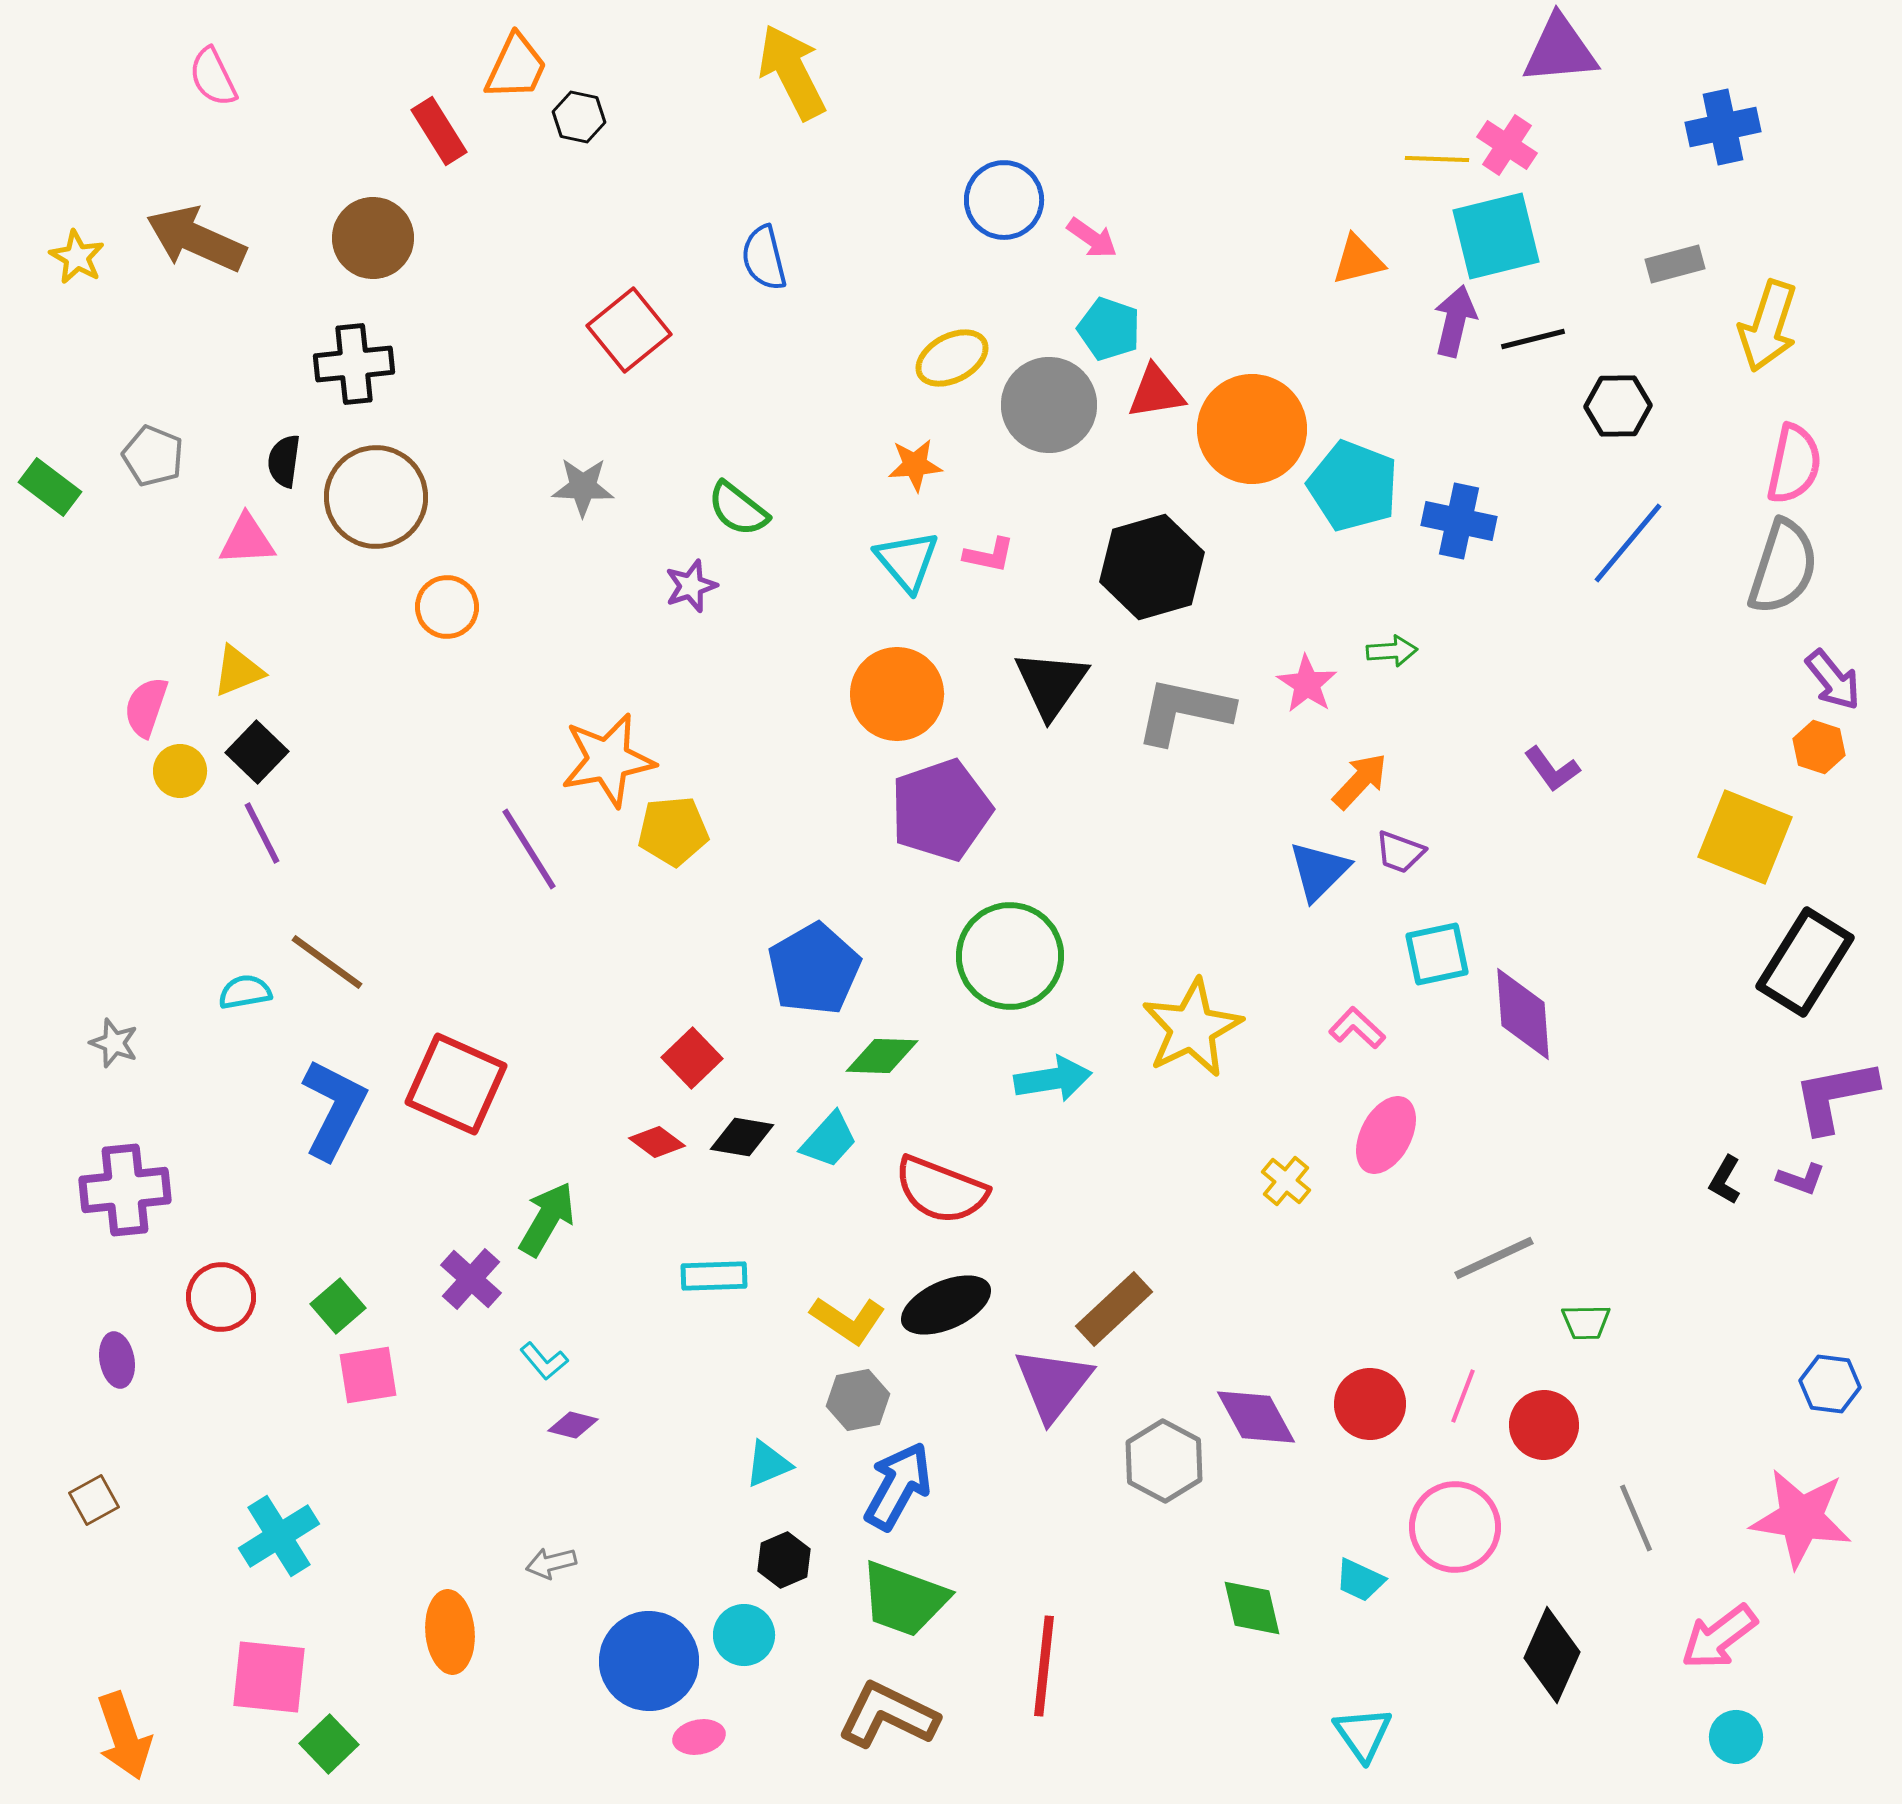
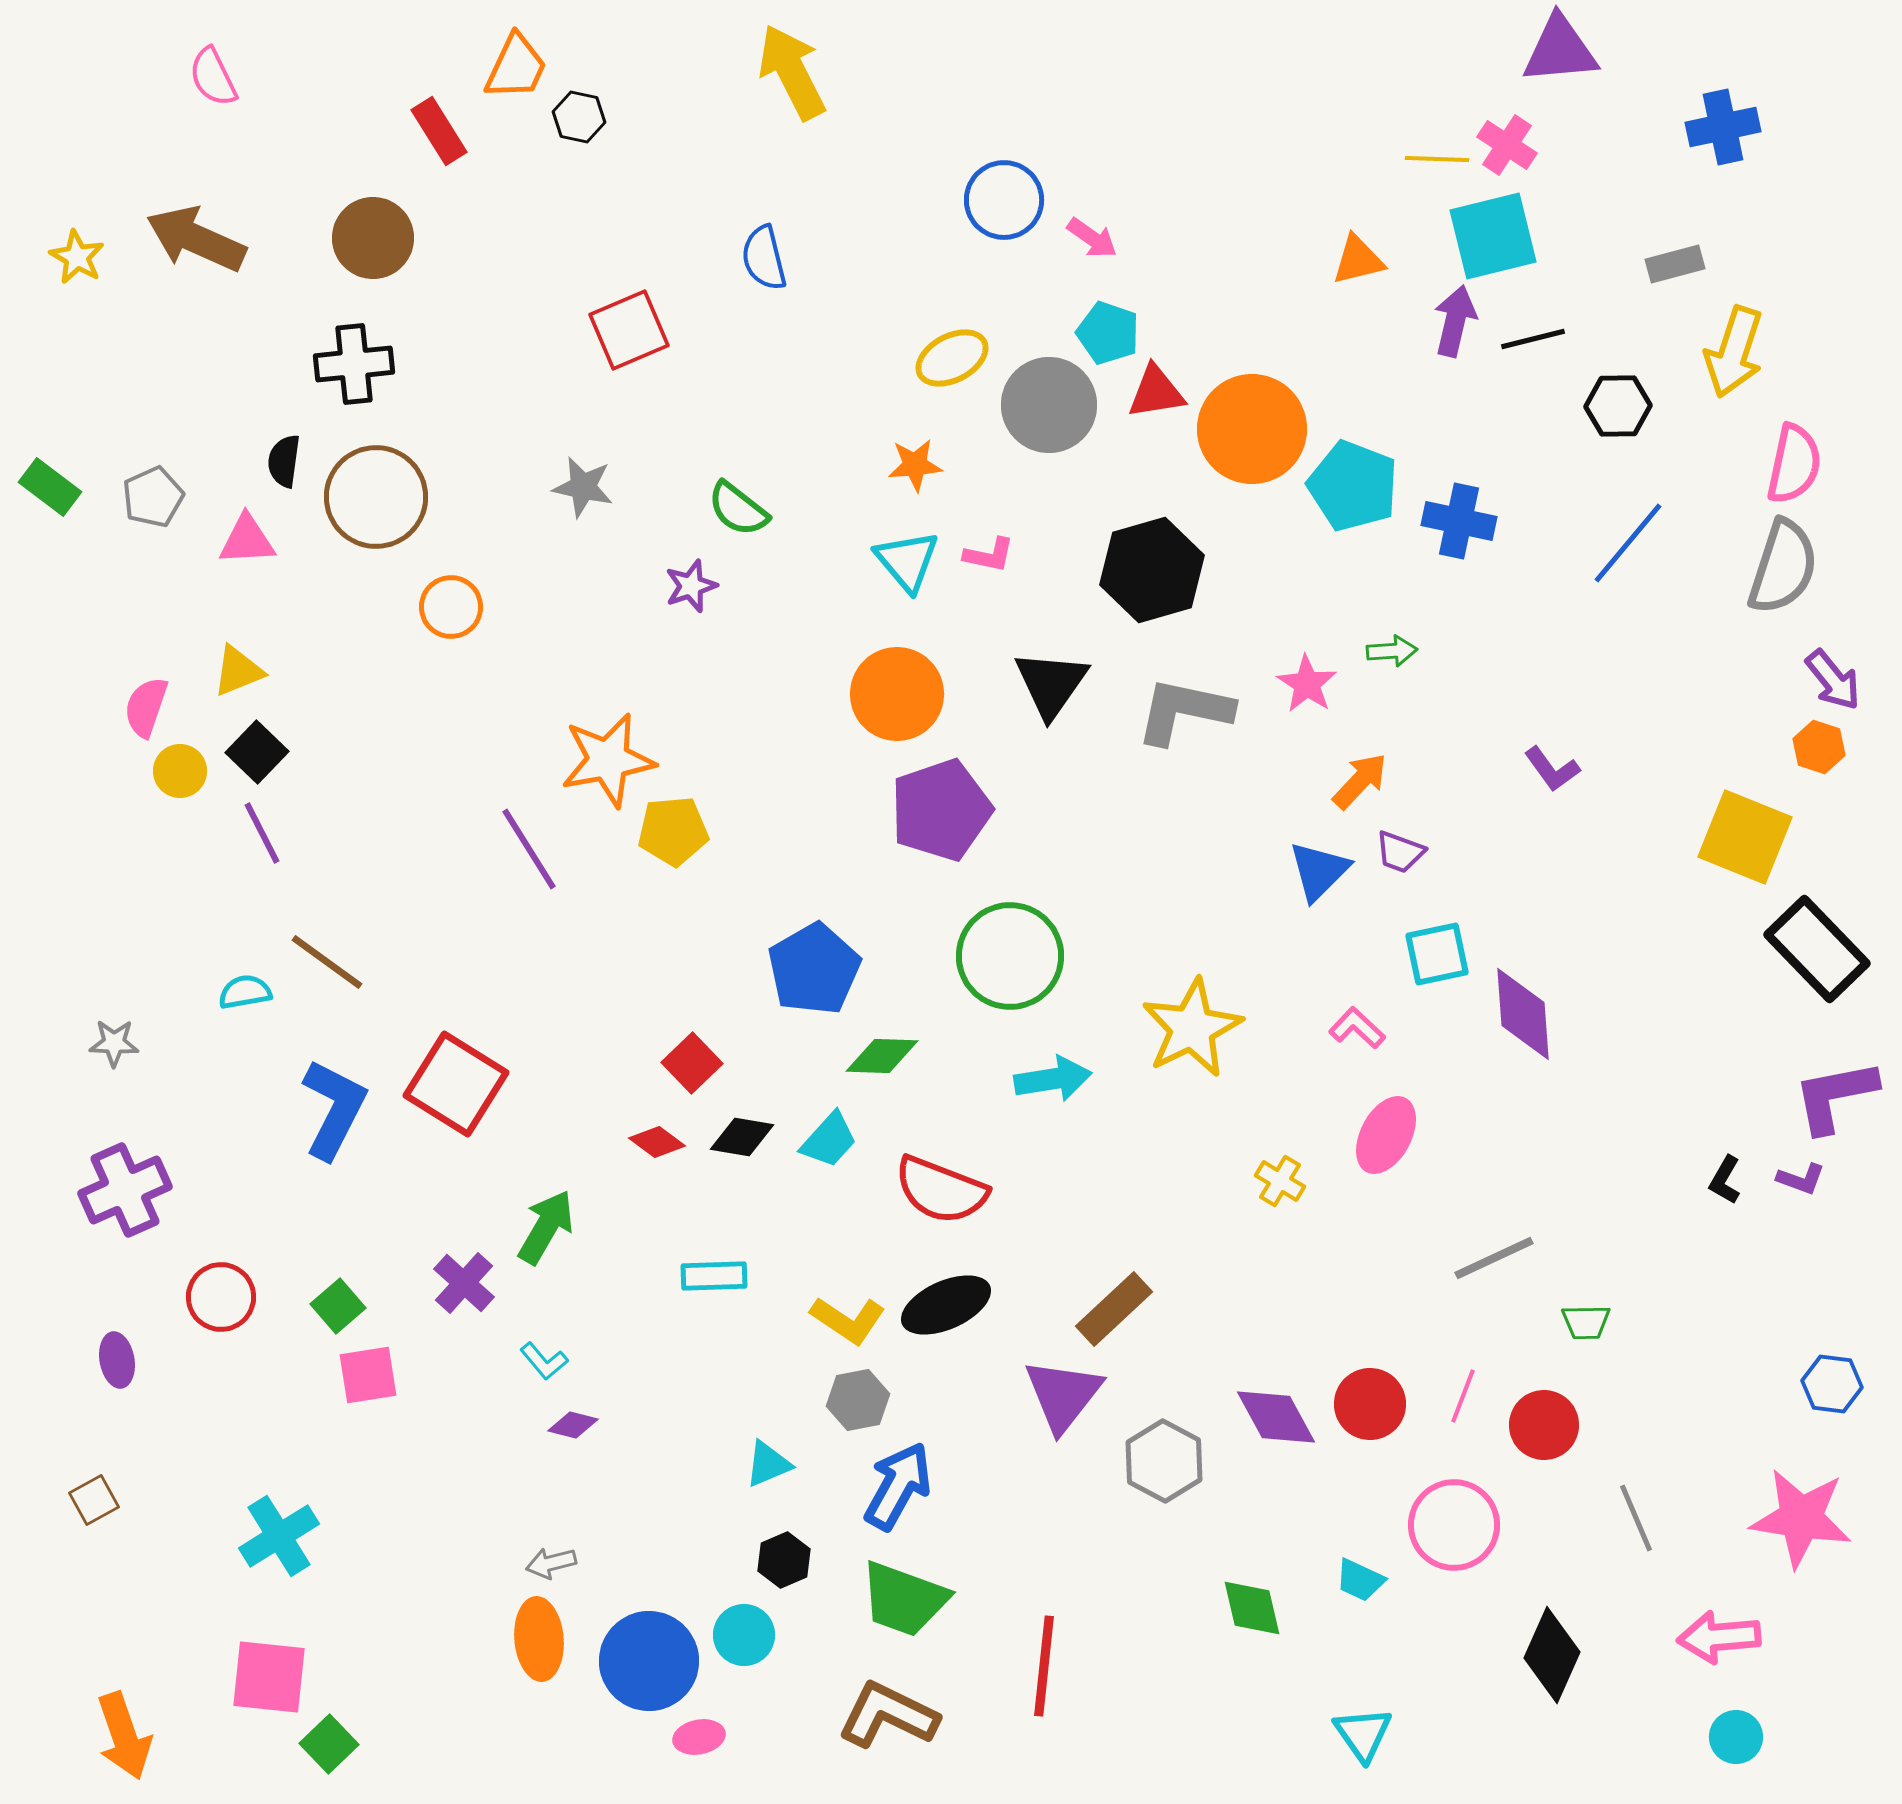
cyan square at (1496, 236): moved 3 px left
yellow arrow at (1768, 326): moved 34 px left, 26 px down
cyan pentagon at (1109, 329): moved 1 px left, 4 px down
red square at (629, 330): rotated 16 degrees clockwise
gray pentagon at (153, 456): moved 41 px down; rotated 26 degrees clockwise
gray star at (583, 487): rotated 10 degrees clockwise
black hexagon at (1152, 567): moved 3 px down
orange circle at (447, 607): moved 4 px right
black rectangle at (1805, 962): moved 12 px right, 13 px up; rotated 76 degrees counterclockwise
gray star at (114, 1043): rotated 18 degrees counterclockwise
red square at (692, 1058): moved 5 px down
red square at (456, 1084): rotated 8 degrees clockwise
yellow cross at (1286, 1181): moved 6 px left; rotated 9 degrees counterclockwise
purple cross at (125, 1190): rotated 18 degrees counterclockwise
green arrow at (547, 1219): moved 1 px left, 8 px down
purple cross at (471, 1279): moved 7 px left, 4 px down
purple triangle at (1053, 1384): moved 10 px right, 11 px down
blue hexagon at (1830, 1384): moved 2 px right
purple diamond at (1256, 1417): moved 20 px right
pink circle at (1455, 1527): moved 1 px left, 2 px up
orange ellipse at (450, 1632): moved 89 px right, 7 px down
pink arrow at (1719, 1637): rotated 32 degrees clockwise
